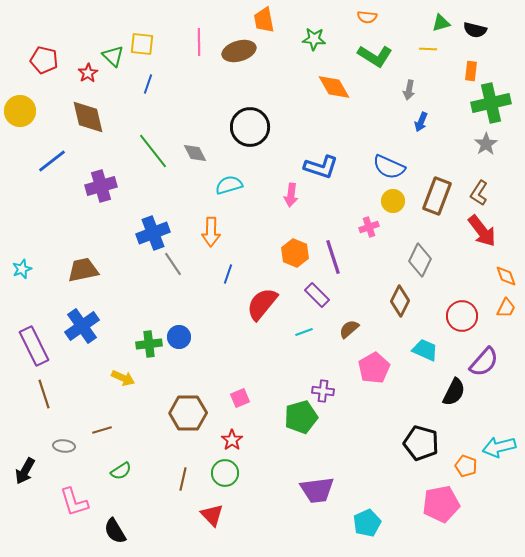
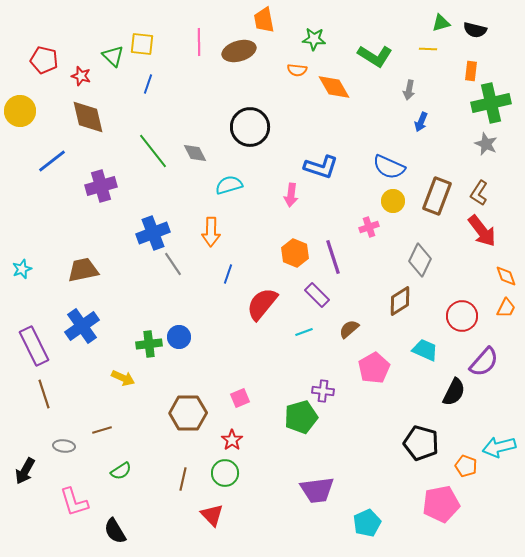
orange semicircle at (367, 17): moved 70 px left, 53 px down
red star at (88, 73): moved 7 px left, 3 px down; rotated 24 degrees counterclockwise
gray star at (486, 144): rotated 15 degrees counterclockwise
brown diamond at (400, 301): rotated 32 degrees clockwise
